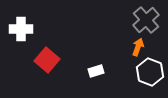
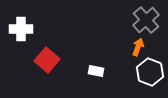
white rectangle: rotated 28 degrees clockwise
